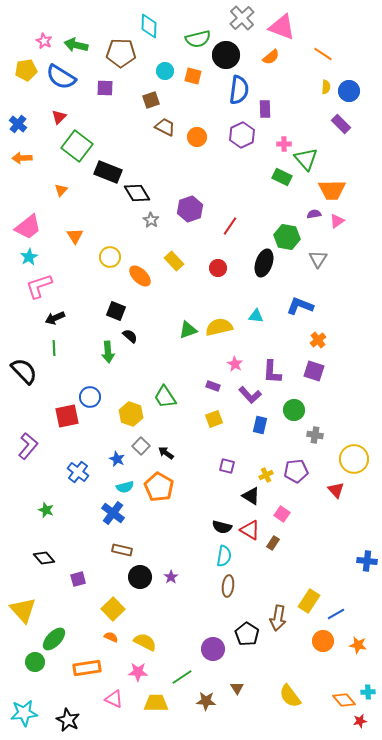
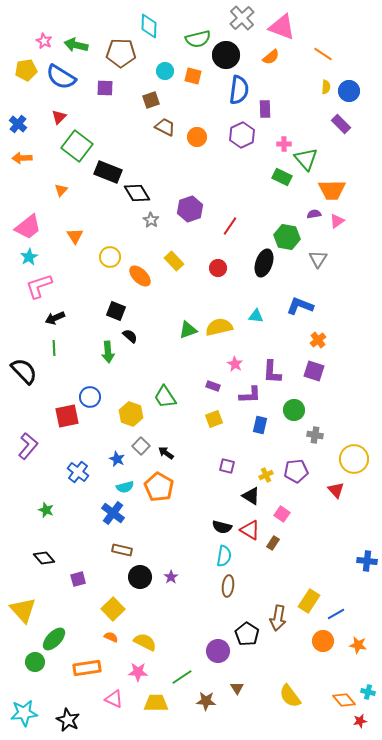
purple L-shape at (250, 395): rotated 50 degrees counterclockwise
purple circle at (213, 649): moved 5 px right, 2 px down
cyan cross at (368, 692): rotated 16 degrees clockwise
